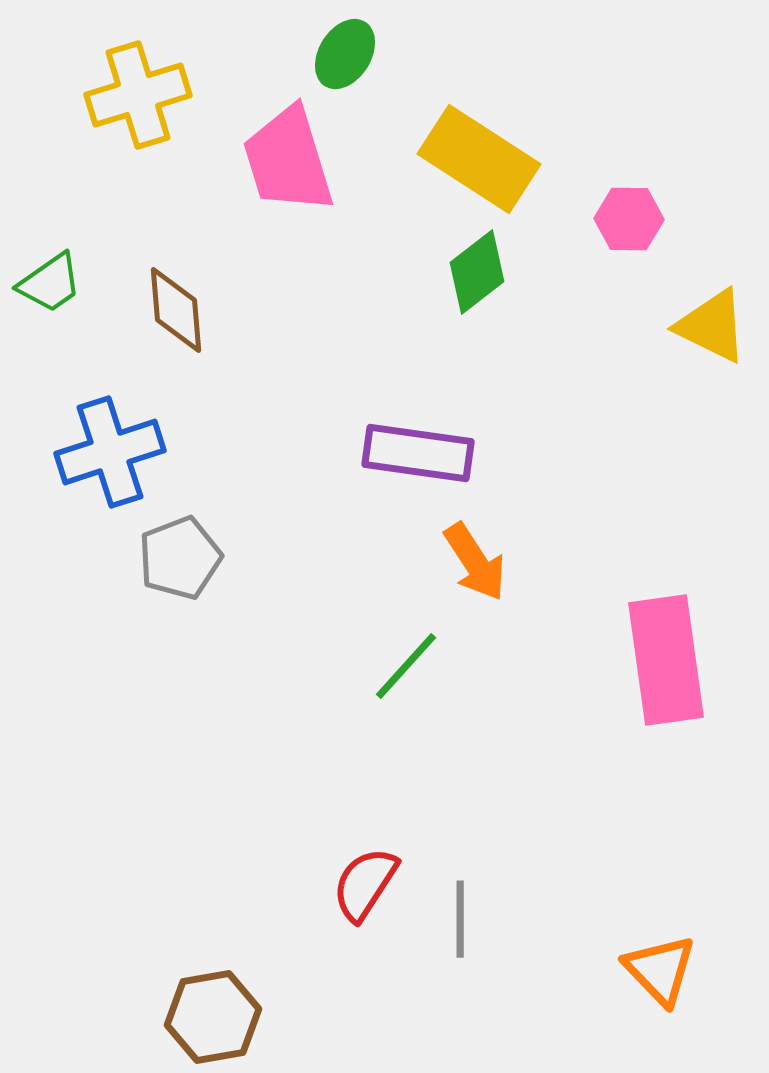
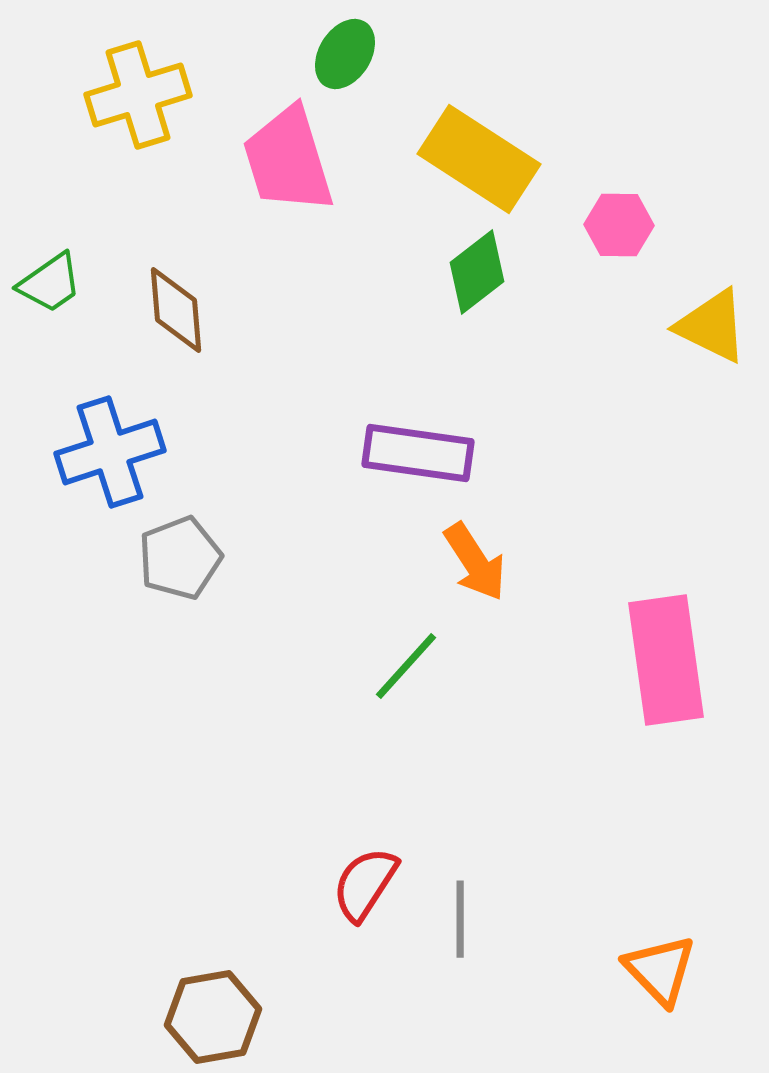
pink hexagon: moved 10 px left, 6 px down
